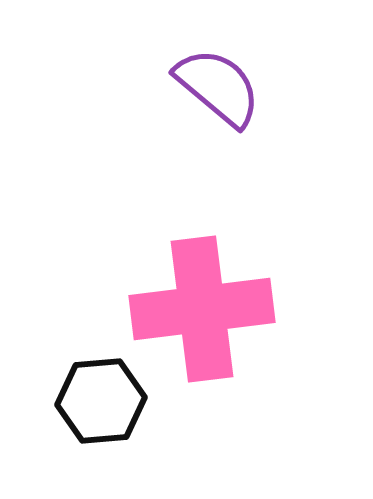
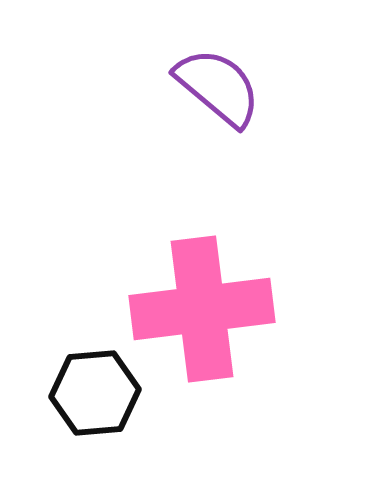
black hexagon: moved 6 px left, 8 px up
